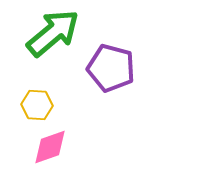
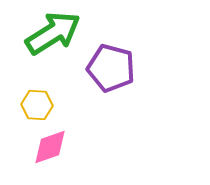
green arrow: rotated 8 degrees clockwise
